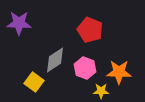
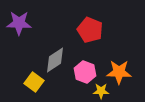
pink hexagon: moved 4 px down
